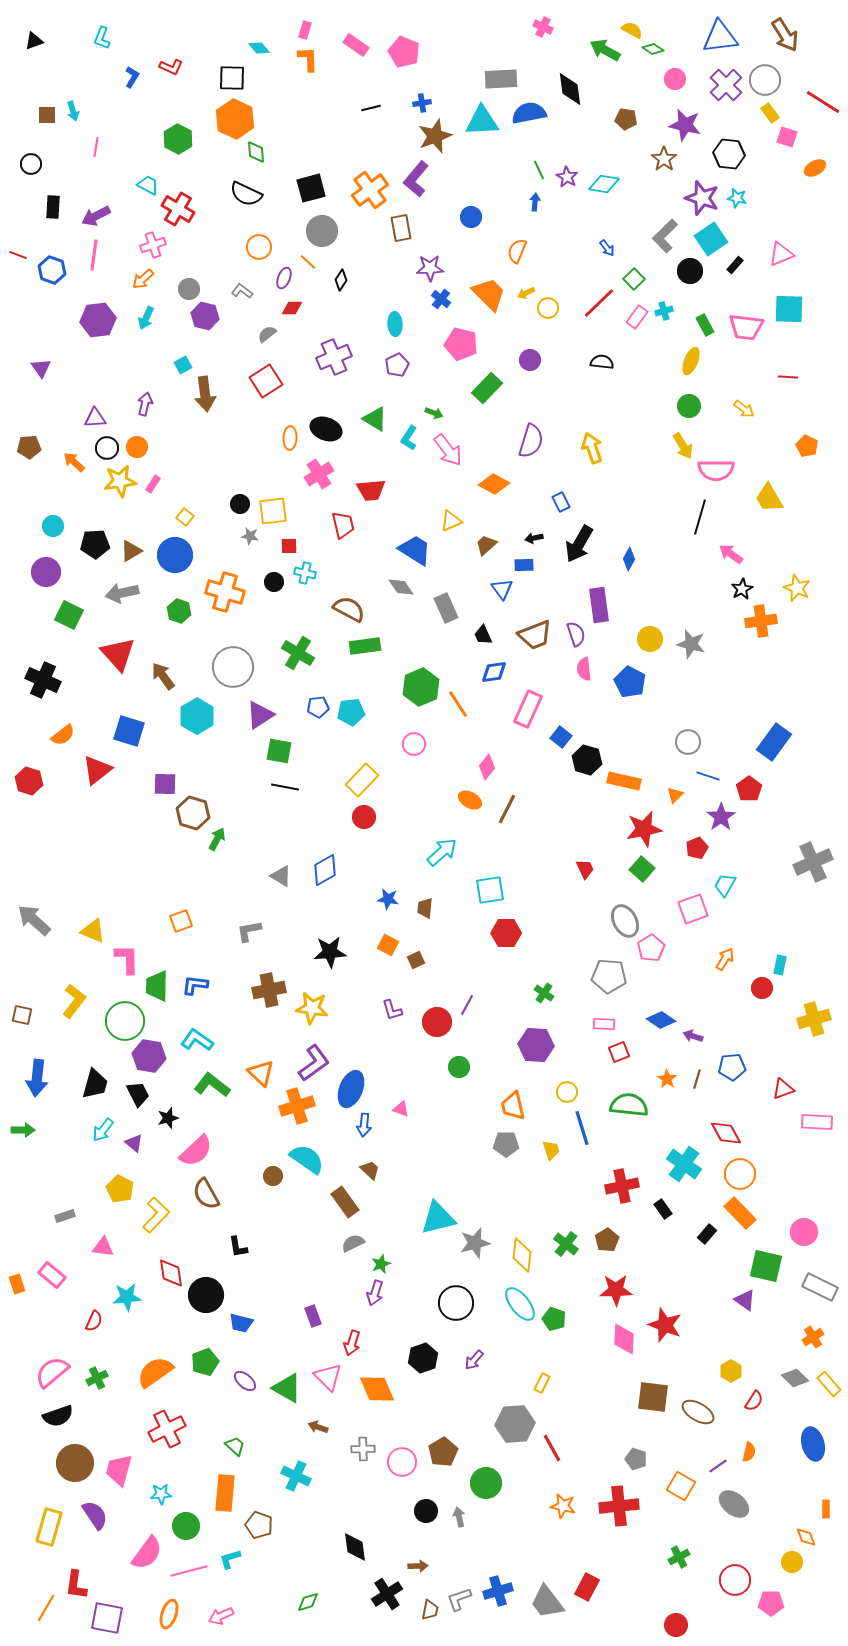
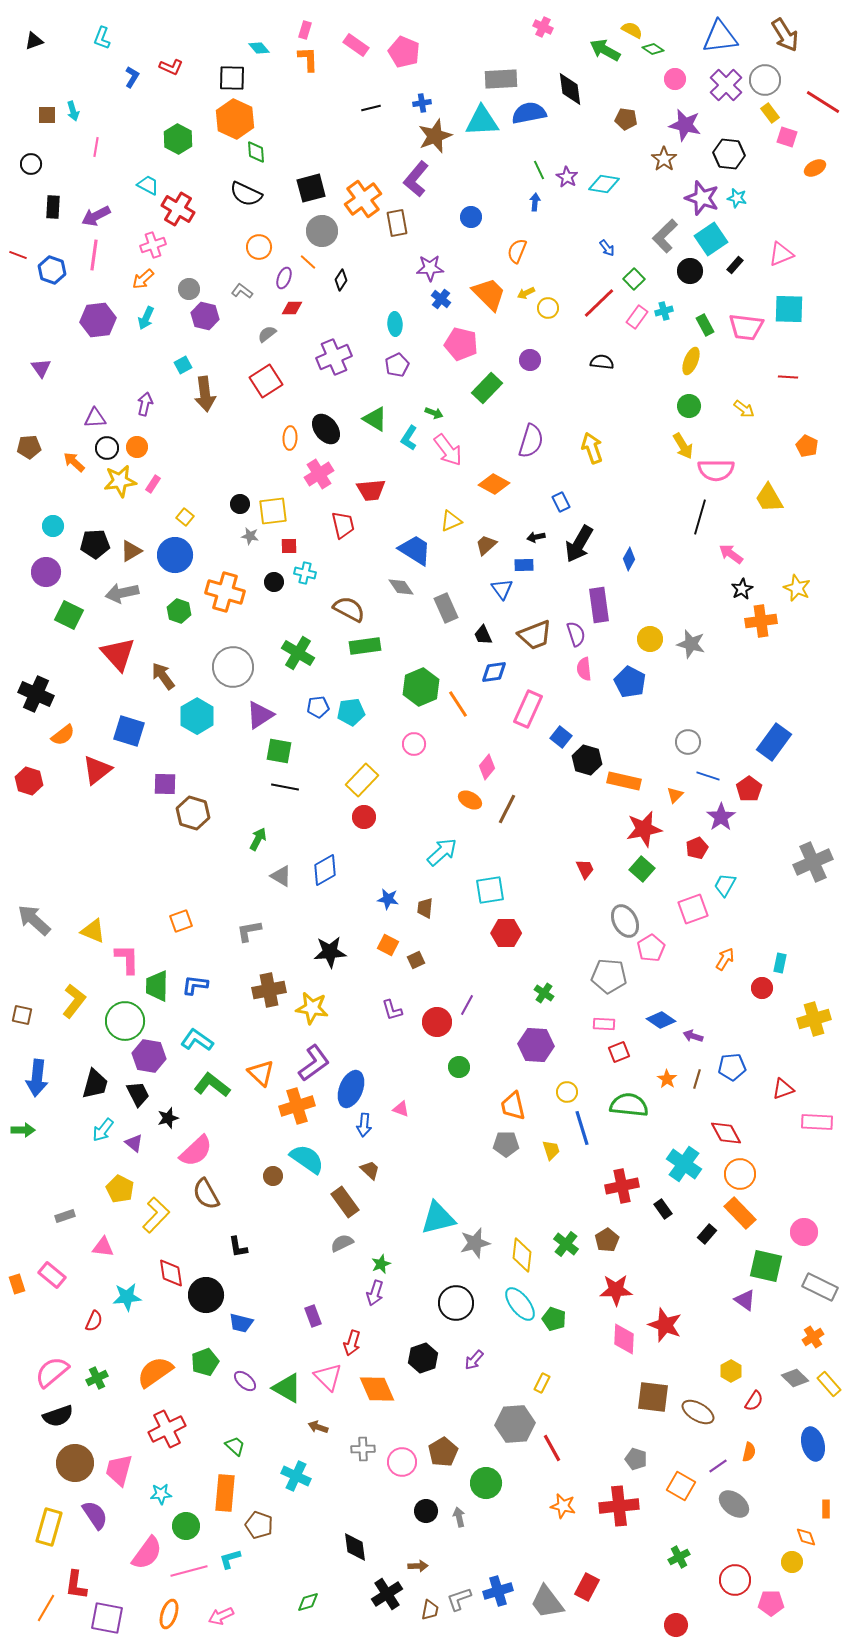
orange cross at (370, 190): moved 7 px left, 9 px down
brown rectangle at (401, 228): moved 4 px left, 5 px up
black ellipse at (326, 429): rotated 32 degrees clockwise
black arrow at (534, 538): moved 2 px right, 1 px up
black cross at (43, 680): moved 7 px left, 14 px down
green arrow at (217, 839): moved 41 px right
cyan rectangle at (780, 965): moved 2 px up
gray semicircle at (353, 1243): moved 11 px left
